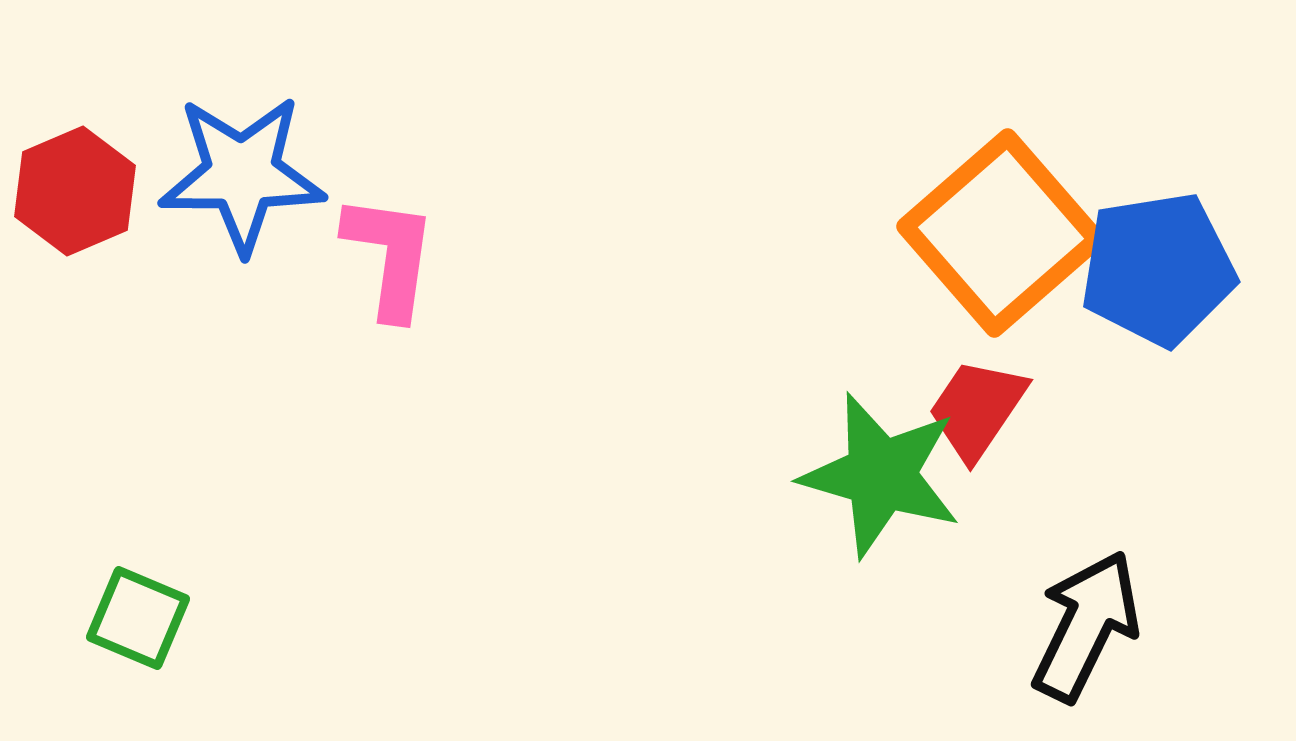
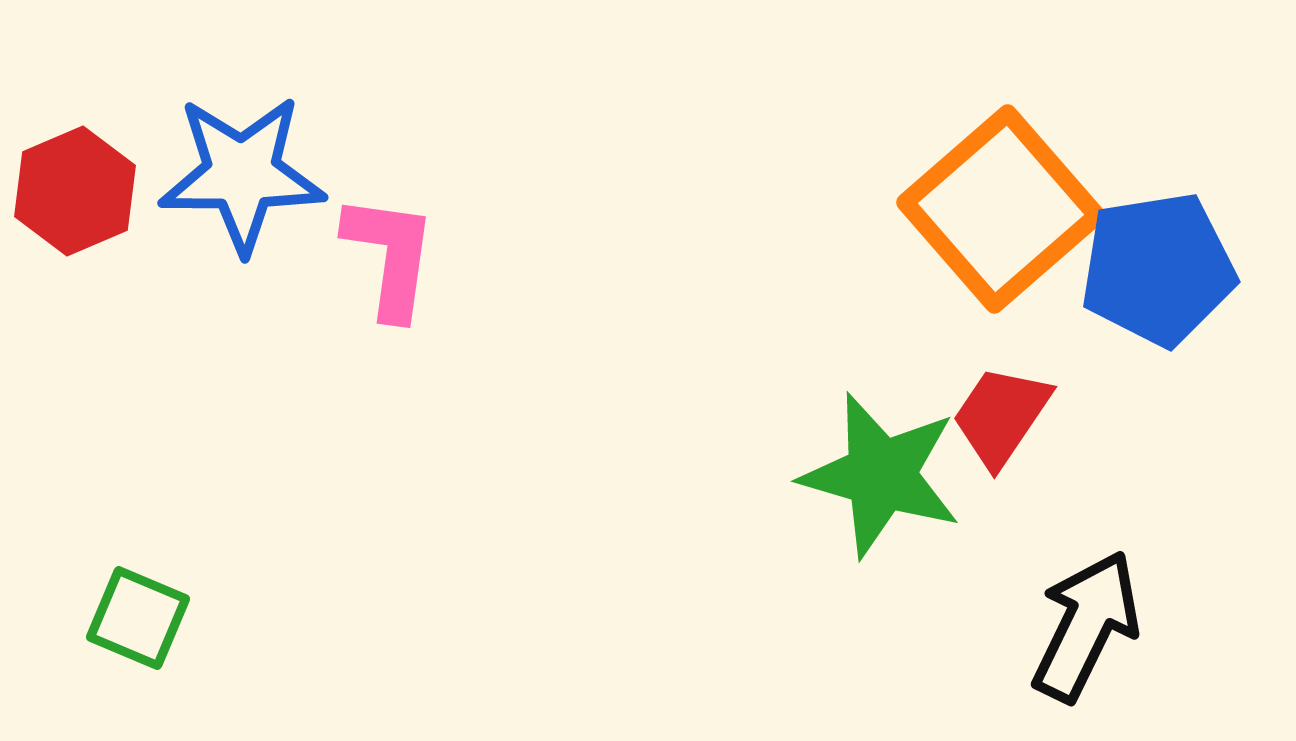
orange square: moved 24 px up
red trapezoid: moved 24 px right, 7 px down
